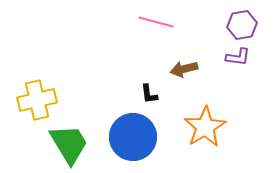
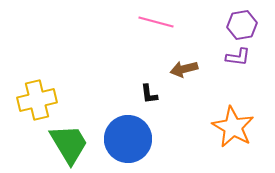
orange star: moved 28 px right; rotated 12 degrees counterclockwise
blue circle: moved 5 px left, 2 px down
